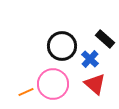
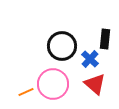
black rectangle: rotated 54 degrees clockwise
